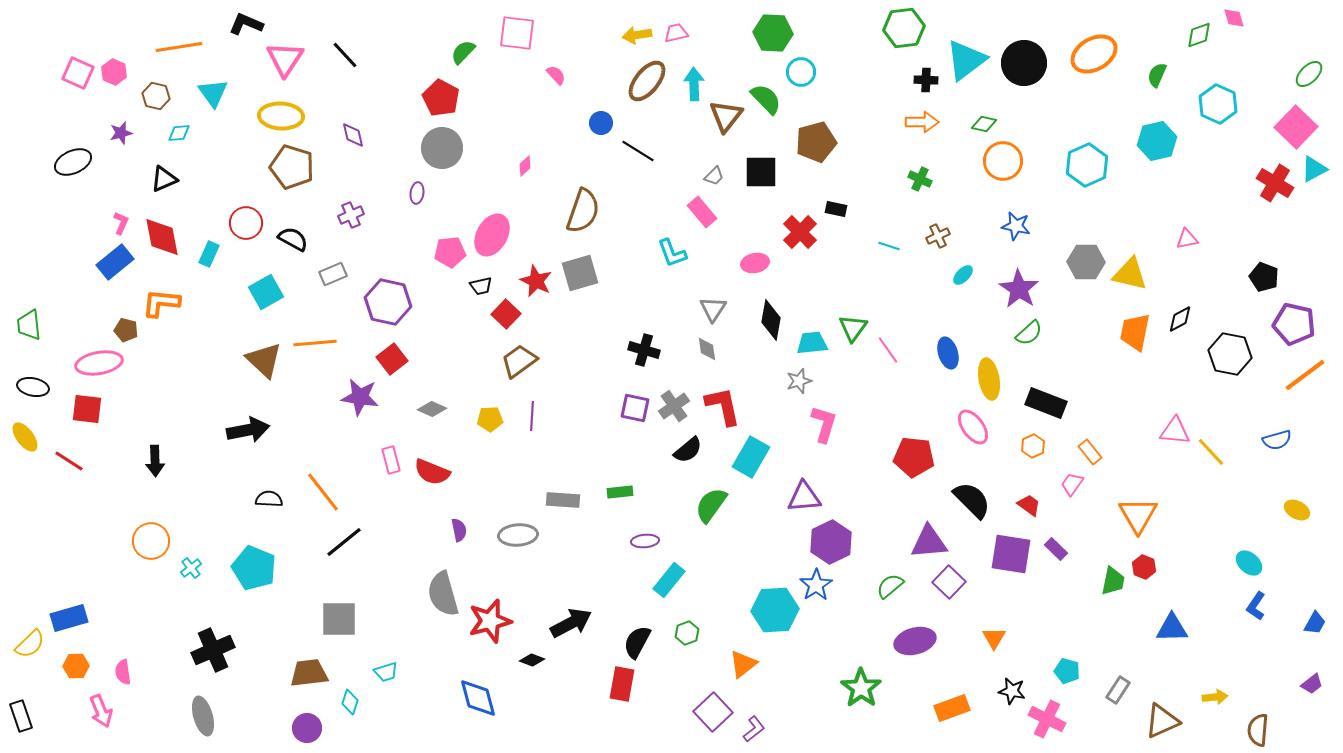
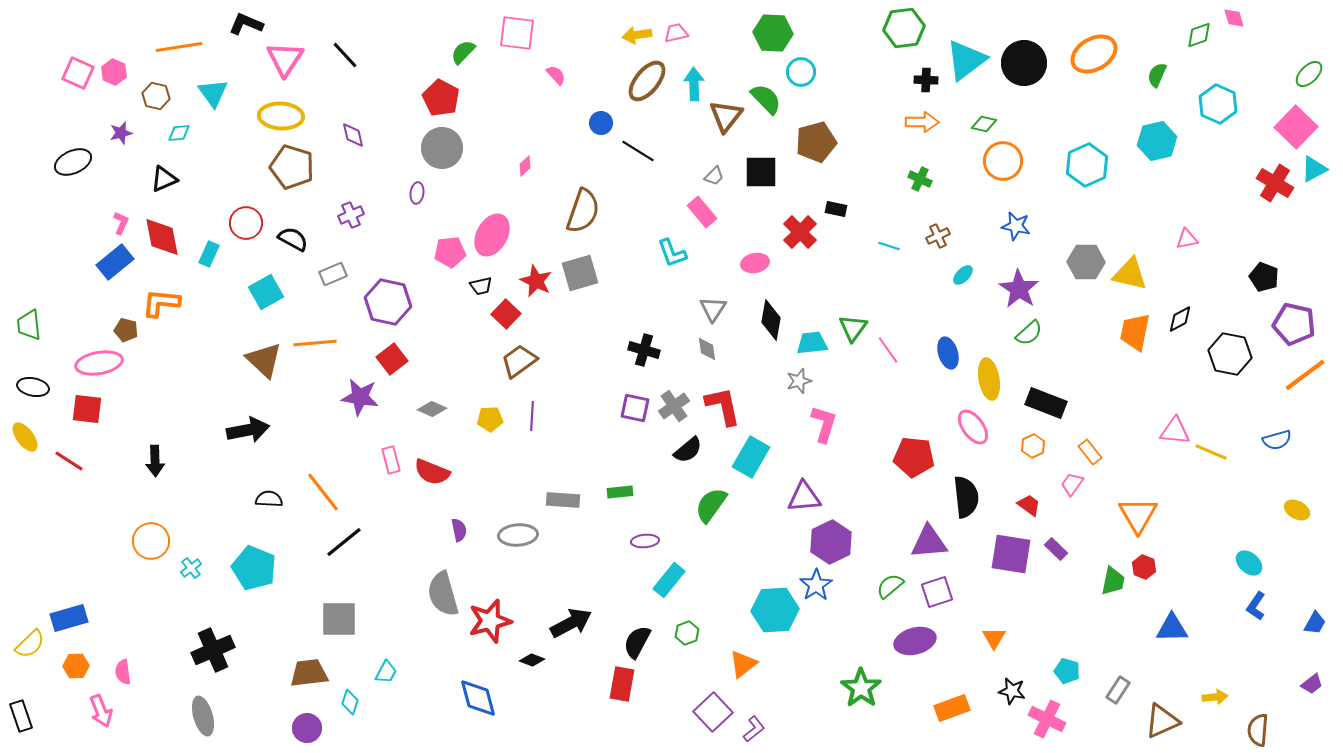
yellow line at (1211, 452): rotated 24 degrees counterclockwise
black semicircle at (972, 500): moved 6 px left, 3 px up; rotated 39 degrees clockwise
purple square at (949, 582): moved 12 px left, 10 px down; rotated 28 degrees clockwise
cyan trapezoid at (386, 672): rotated 45 degrees counterclockwise
